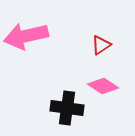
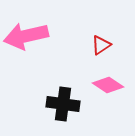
pink diamond: moved 5 px right, 1 px up
black cross: moved 4 px left, 4 px up
